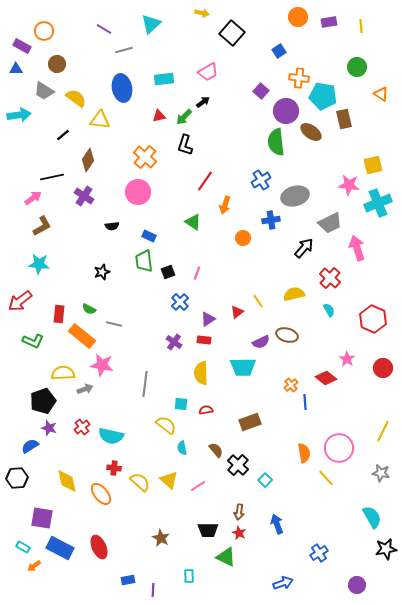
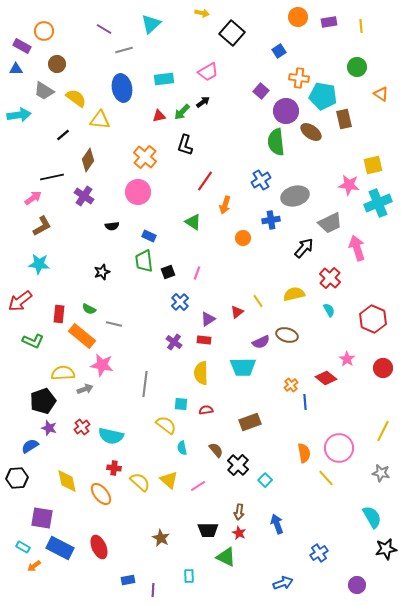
green arrow at (184, 117): moved 2 px left, 5 px up
